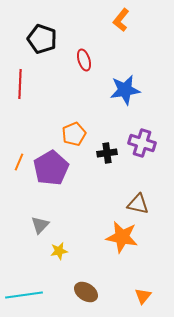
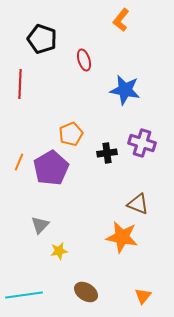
blue star: rotated 20 degrees clockwise
orange pentagon: moved 3 px left
brown triangle: rotated 10 degrees clockwise
